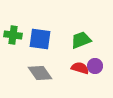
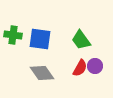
green trapezoid: rotated 105 degrees counterclockwise
red semicircle: rotated 102 degrees clockwise
gray diamond: moved 2 px right
